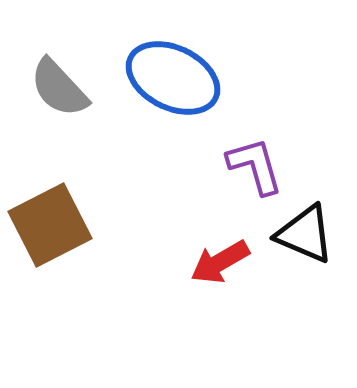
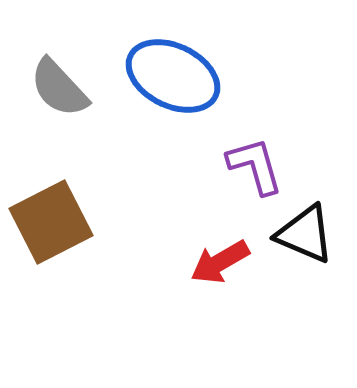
blue ellipse: moved 2 px up
brown square: moved 1 px right, 3 px up
